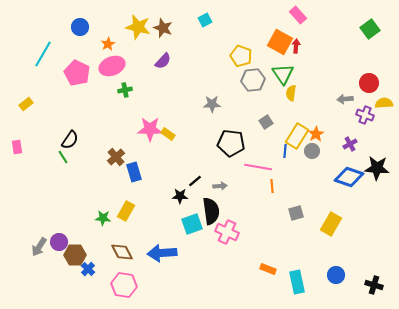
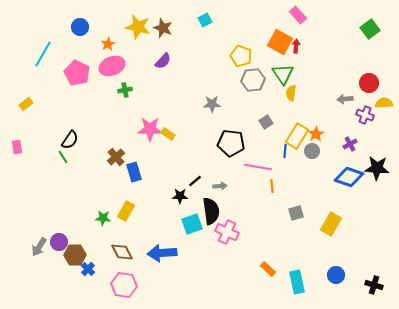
orange rectangle at (268, 269): rotated 21 degrees clockwise
